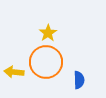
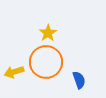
yellow arrow: rotated 24 degrees counterclockwise
blue semicircle: rotated 18 degrees counterclockwise
